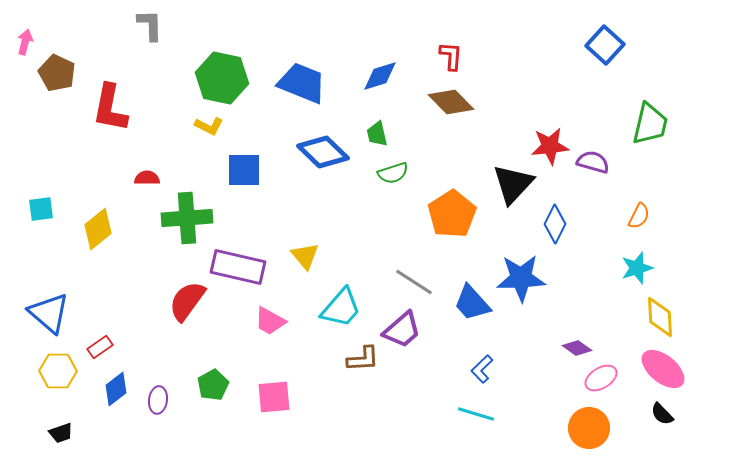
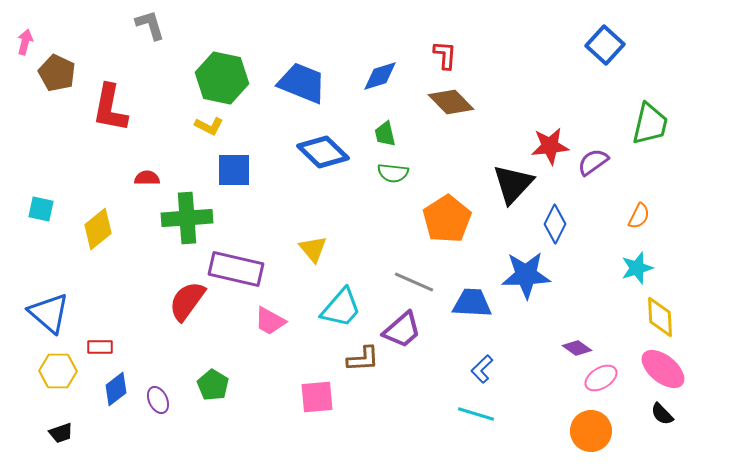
gray L-shape at (150, 25): rotated 16 degrees counterclockwise
red L-shape at (451, 56): moved 6 px left, 1 px up
green trapezoid at (377, 134): moved 8 px right
purple semicircle at (593, 162): rotated 52 degrees counterclockwise
blue square at (244, 170): moved 10 px left
green semicircle at (393, 173): rotated 24 degrees clockwise
cyan square at (41, 209): rotated 20 degrees clockwise
orange pentagon at (452, 214): moved 5 px left, 5 px down
yellow triangle at (305, 256): moved 8 px right, 7 px up
purple rectangle at (238, 267): moved 2 px left, 2 px down
blue star at (521, 278): moved 5 px right, 3 px up
gray line at (414, 282): rotated 9 degrees counterclockwise
blue trapezoid at (472, 303): rotated 135 degrees clockwise
red rectangle at (100, 347): rotated 35 degrees clockwise
green pentagon at (213, 385): rotated 12 degrees counterclockwise
pink square at (274, 397): moved 43 px right
purple ellipse at (158, 400): rotated 32 degrees counterclockwise
orange circle at (589, 428): moved 2 px right, 3 px down
